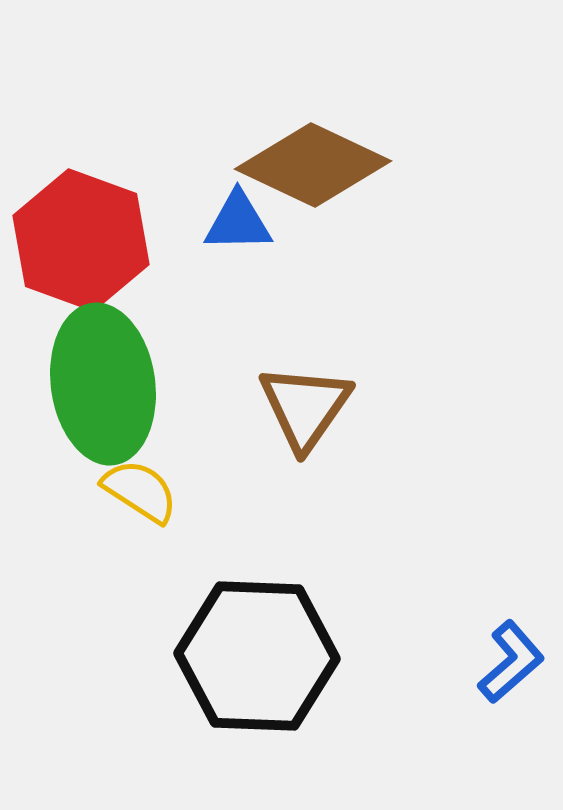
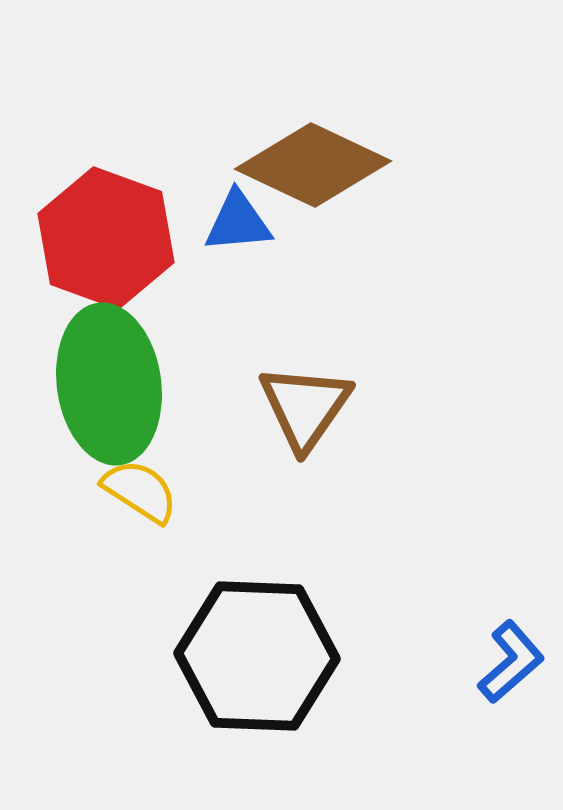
blue triangle: rotated 4 degrees counterclockwise
red hexagon: moved 25 px right, 2 px up
green ellipse: moved 6 px right
